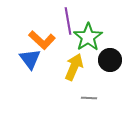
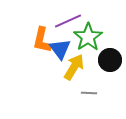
purple line: rotated 76 degrees clockwise
orange L-shape: rotated 60 degrees clockwise
blue triangle: moved 30 px right, 10 px up
yellow arrow: rotated 8 degrees clockwise
gray line: moved 5 px up
